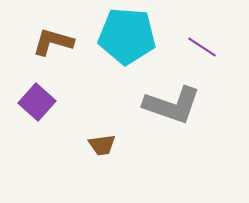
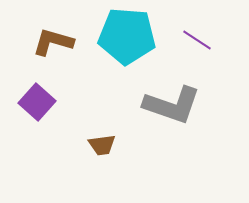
purple line: moved 5 px left, 7 px up
